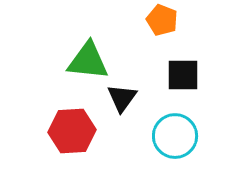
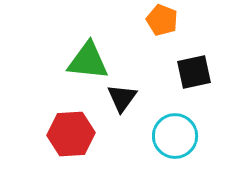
black square: moved 11 px right, 3 px up; rotated 12 degrees counterclockwise
red hexagon: moved 1 px left, 3 px down
